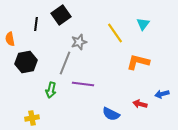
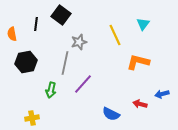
black square: rotated 18 degrees counterclockwise
yellow line: moved 2 px down; rotated 10 degrees clockwise
orange semicircle: moved 2 px right, 5 px up
gray line: rotated 10 degrees counterclockwise
purple line: rotated 55 degrees counterclockwise
